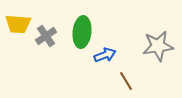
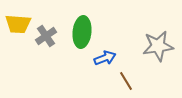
blue arrow: moved 3 px down
